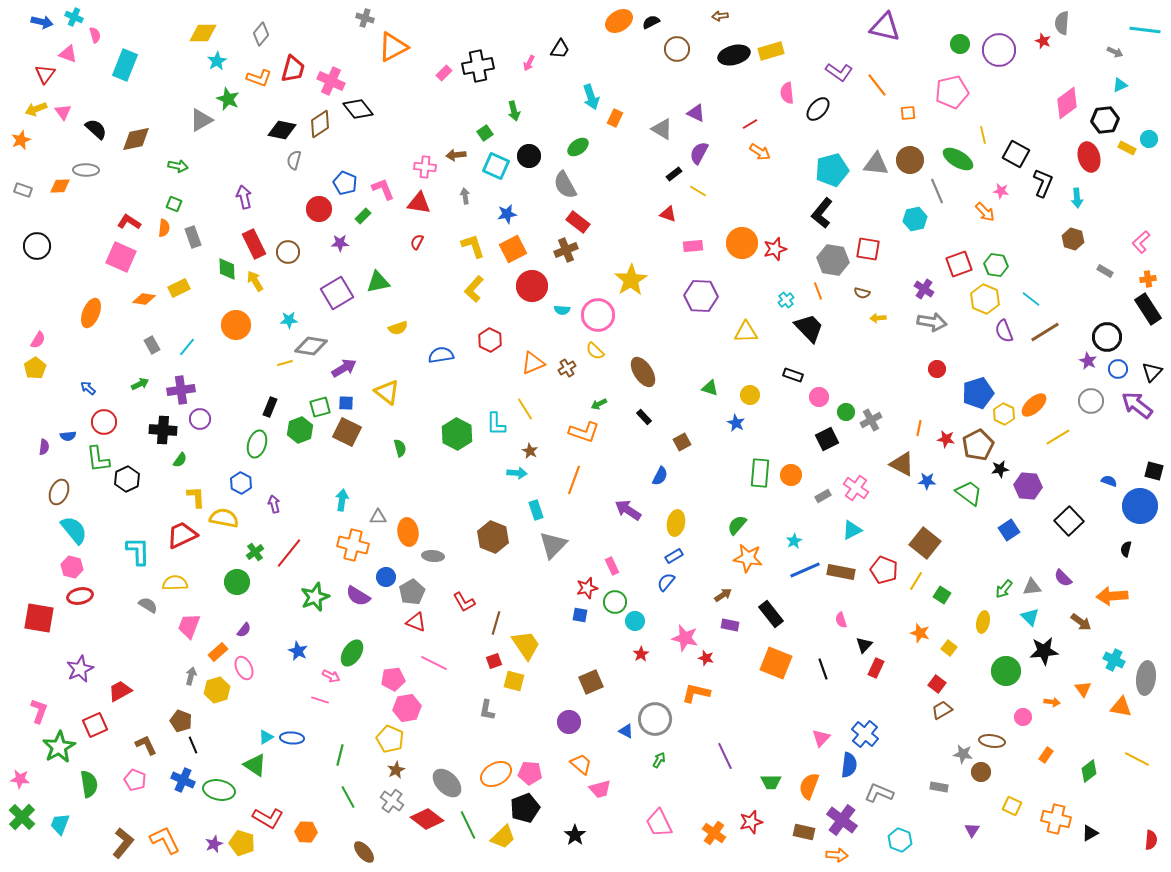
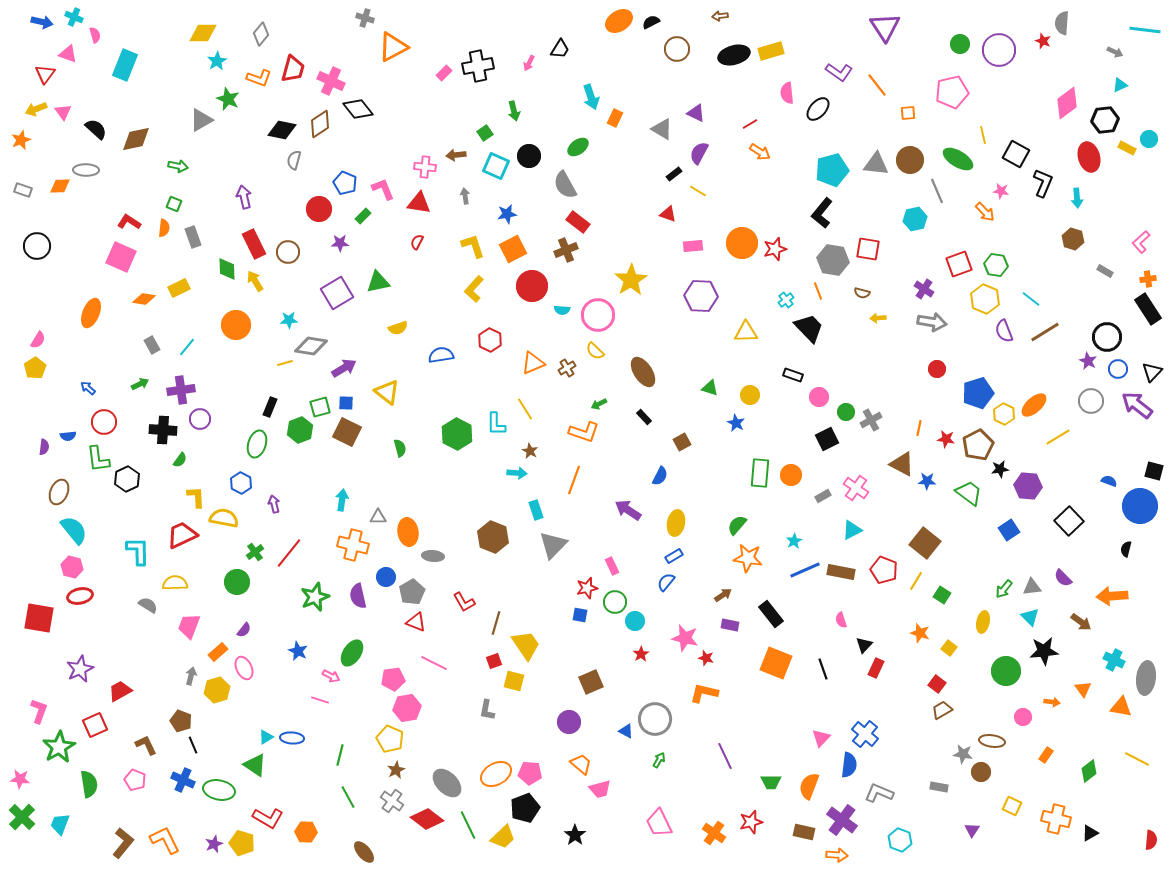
purple triangle at (885, 27): rotated 44 degrees clockwise
purple semicircle at (358, 596): rotated 45 degrees clockwise
orange L-shape at (696, 693): moved 8 px right
